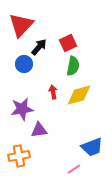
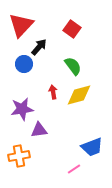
red square: moved 4 px right, 14 px up; rotated 30 degrees counterclockwise
green semicircle: rotated 48 degrees counterclockwise
